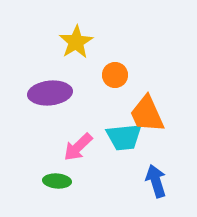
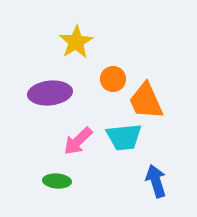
orange circle: moved 2 px left, 4 px down
orange trapezoid: moved 1 px left, 13 px up
pink arrow: moved 6 px up
